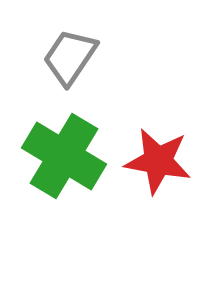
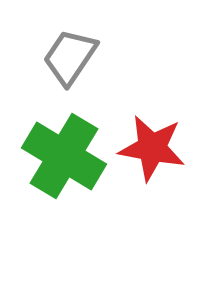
red star: moved 6 px left, 13 px up
